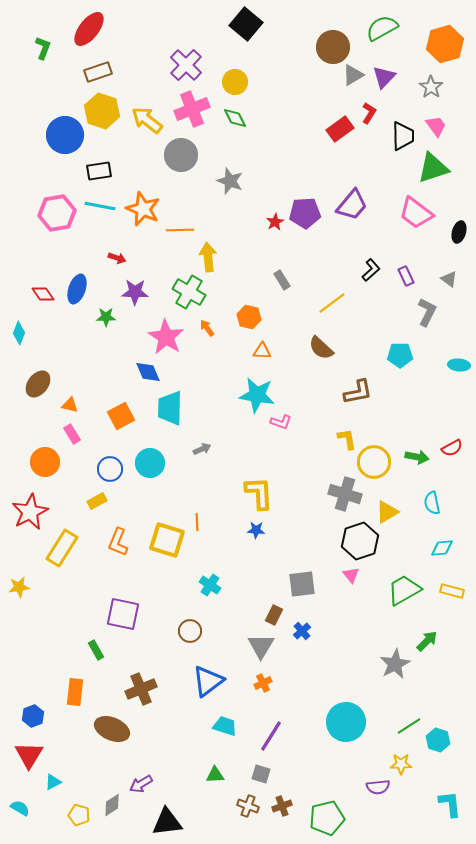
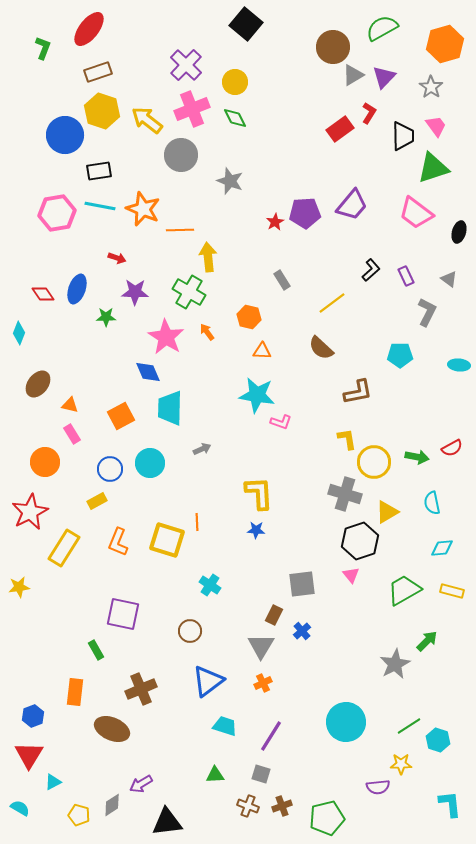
orange arrow at (207, 328): moved 4 px down
yellow rectangle at (62, 548): moved 2 px right
